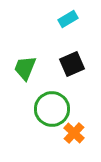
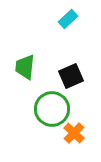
cyan rectangle: rotated 12 degrees counterclockwise
black square: moved 1 px left, 12 px down
green trapezoid: moved 1 px up; rotated 16 degrees counterclockwise
